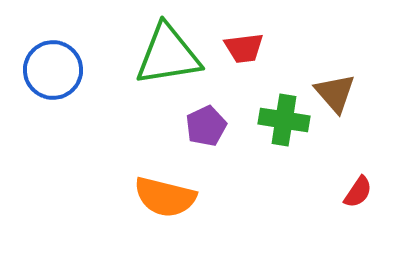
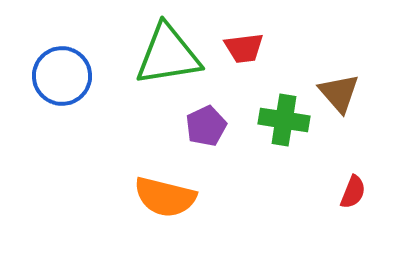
blue circle: moved 9 px right, 6 px down
brown triangle: moved 4 px right
red semicircle: moved 5 px left; rotated 12 degrees counterclockwise
